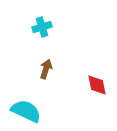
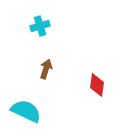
cyan cross: moved 2 px left, 1 px up
red diamond: rotated 20 degrees clockwise
